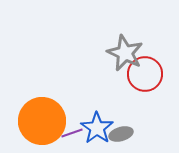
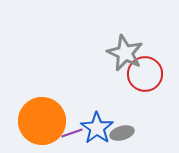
gray ellipse: moved 1 px right, 1 px up
